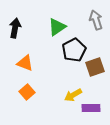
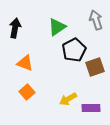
yellow arrow: moved 5 px left, 4 px down
